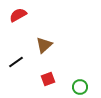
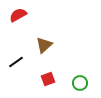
green circle: moved 4 px up
